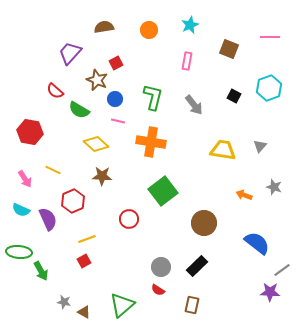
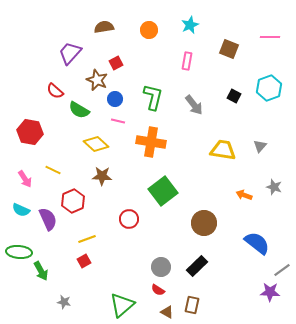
brown triangle at (84, 312): moved 83 px right
